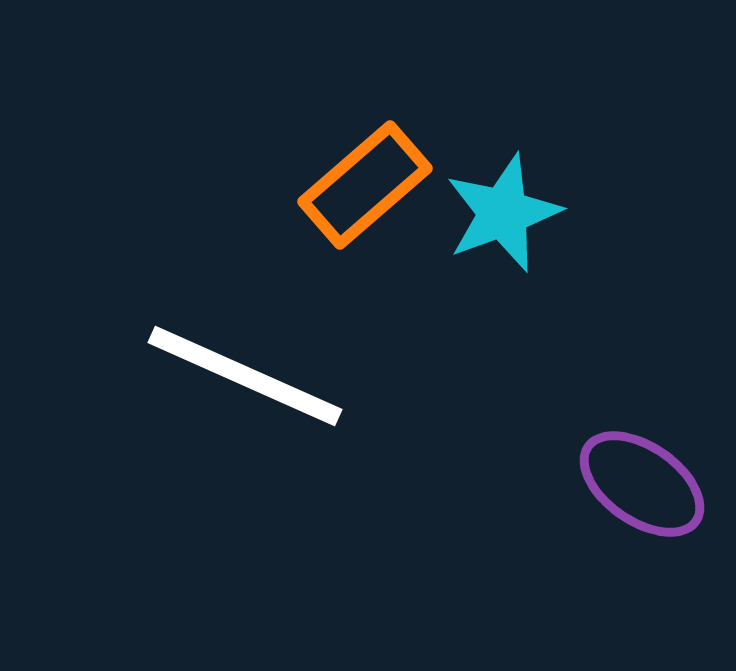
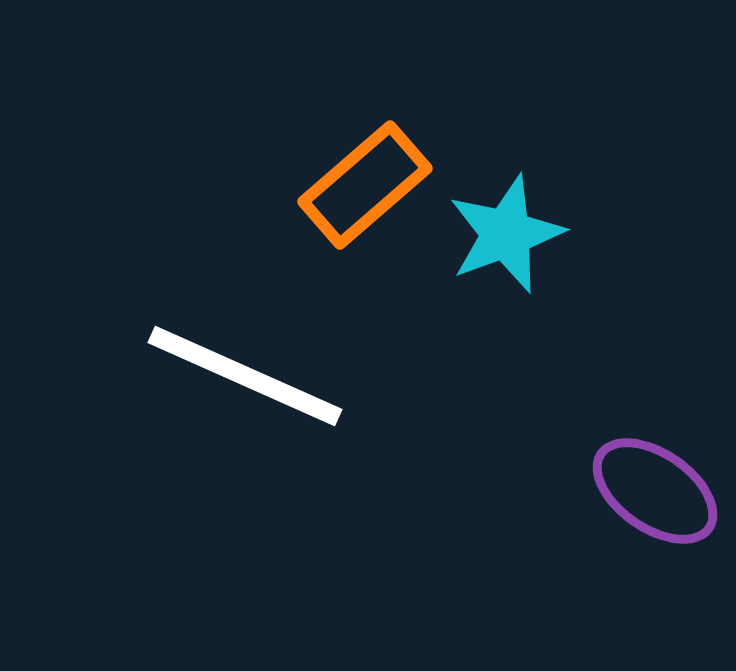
cyan star: moved 3 px right, 21 px down
purple ellipse: moved 13 px right, 7 px down
